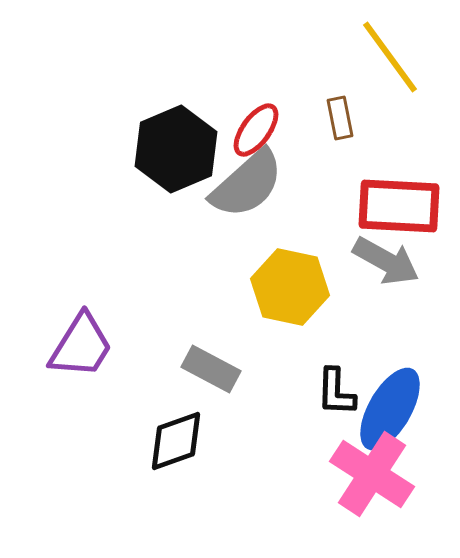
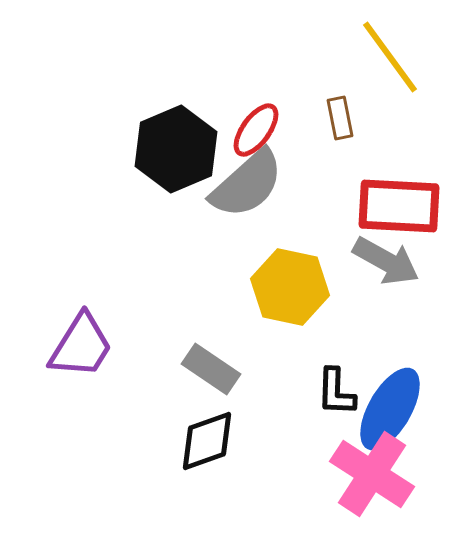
gray rectangle: rotated 6 degrees clockwise
black diamond: moved 31 px right
